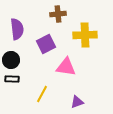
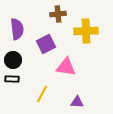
yellow cross: moved 1 px right, 4 px up
black circle: moved 2 px right
purple triangle: rotated 24 degrees clockwise
